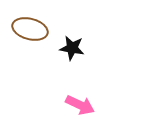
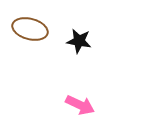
black star: moved 7 px right, 7 px up
